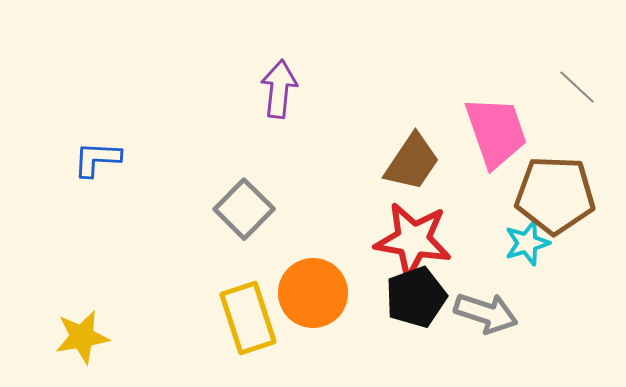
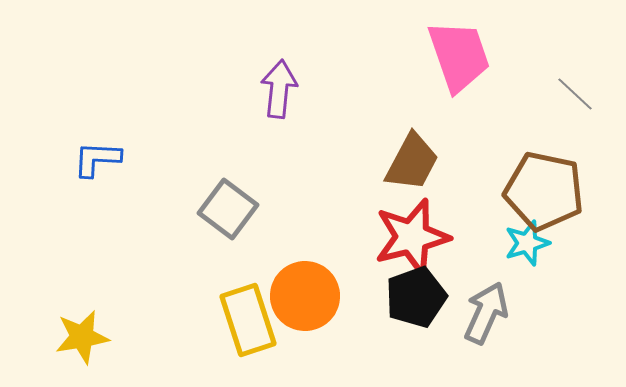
gray line: moved 2 px left, 7 px down
pink trapezoid: moved 37 px left, 76 px up
brown trapezoid: rotated 6 degrees counterclockwise
brown pentagon: moved 11 px left, 4 px up; rotated 10 degrees clockwise
gray square: moved 16 px left; rotated 8 degrees counterclockwise
red star: moved 1 px left, 3 px up; rotated 24 degrees counterclockwise
orange circle: moved 8 px left, 3 px down
gray arrow: rotated 84 degrees counterclockwise
yellow rectangle: moved 2 px down
